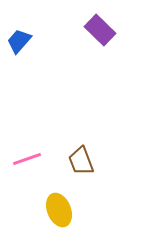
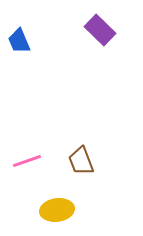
blue trapezoid: rotated 64 degrees counterclockwise
pink line: moved 2 px down
yellow ellipse: moved 2 px left; rotated 76 degrees counterclockwise
